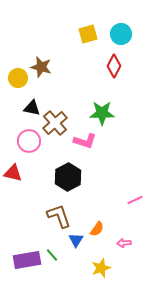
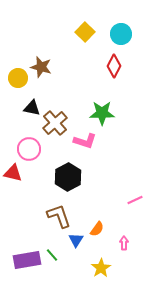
yellow square: moved 3 px left, 2 px up; rotated 30 degrees counterclockwise
pink circle: moved 8 px down
pink arrow: rotated 96 degrees clockwise
yellow star: rotated 12 degrees counterclockwise
